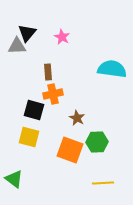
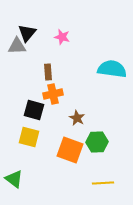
pink star: rotated 14 degrees counterclockwise
